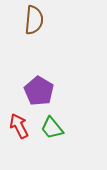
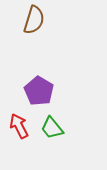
brown semicircle: rotated 12 degrees clockwise
